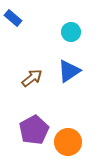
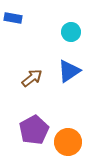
blue rectangle: rotated 30 degrees counterclockwise
